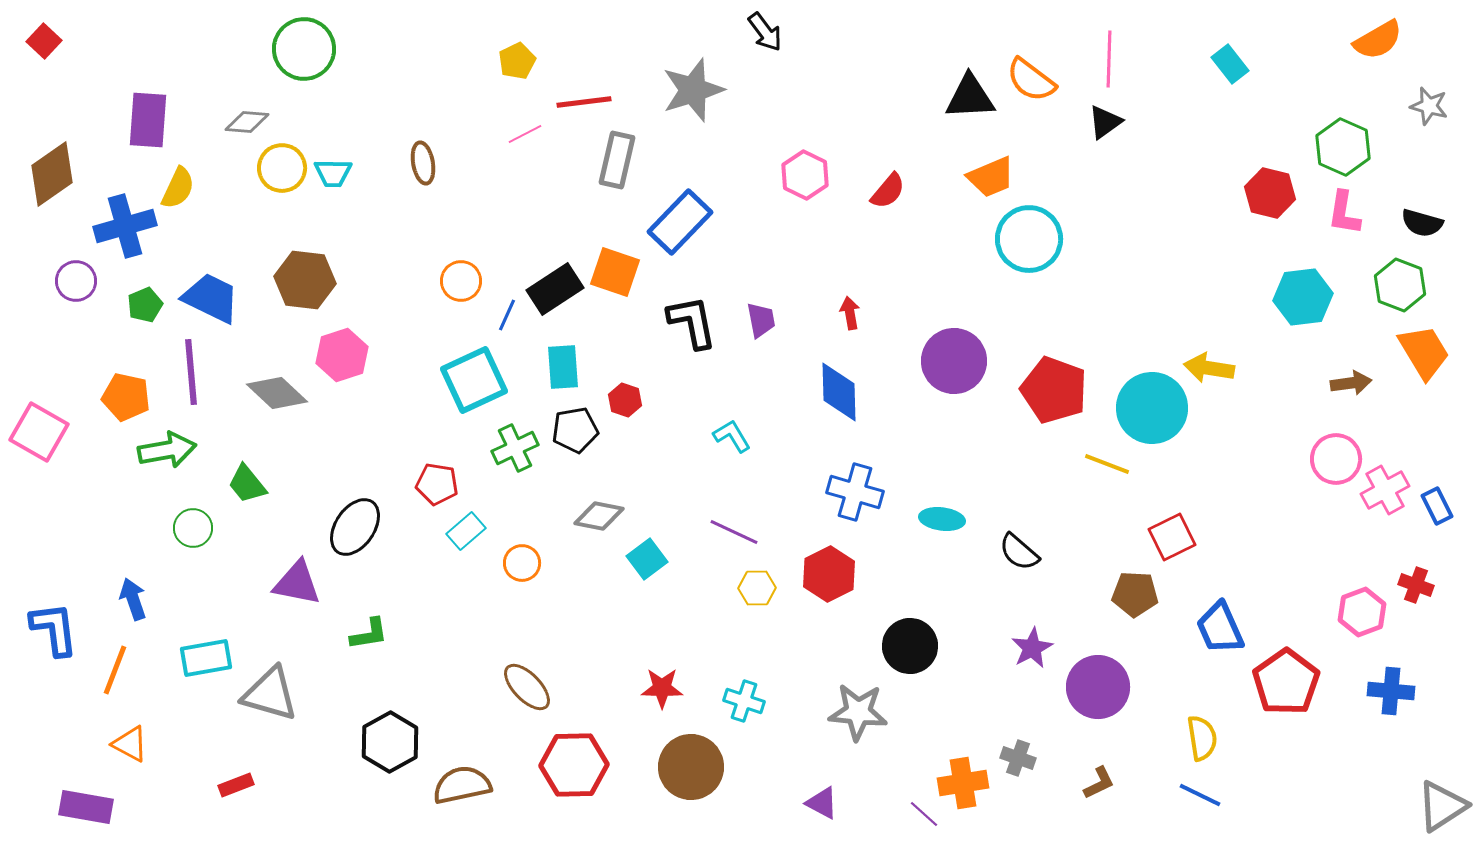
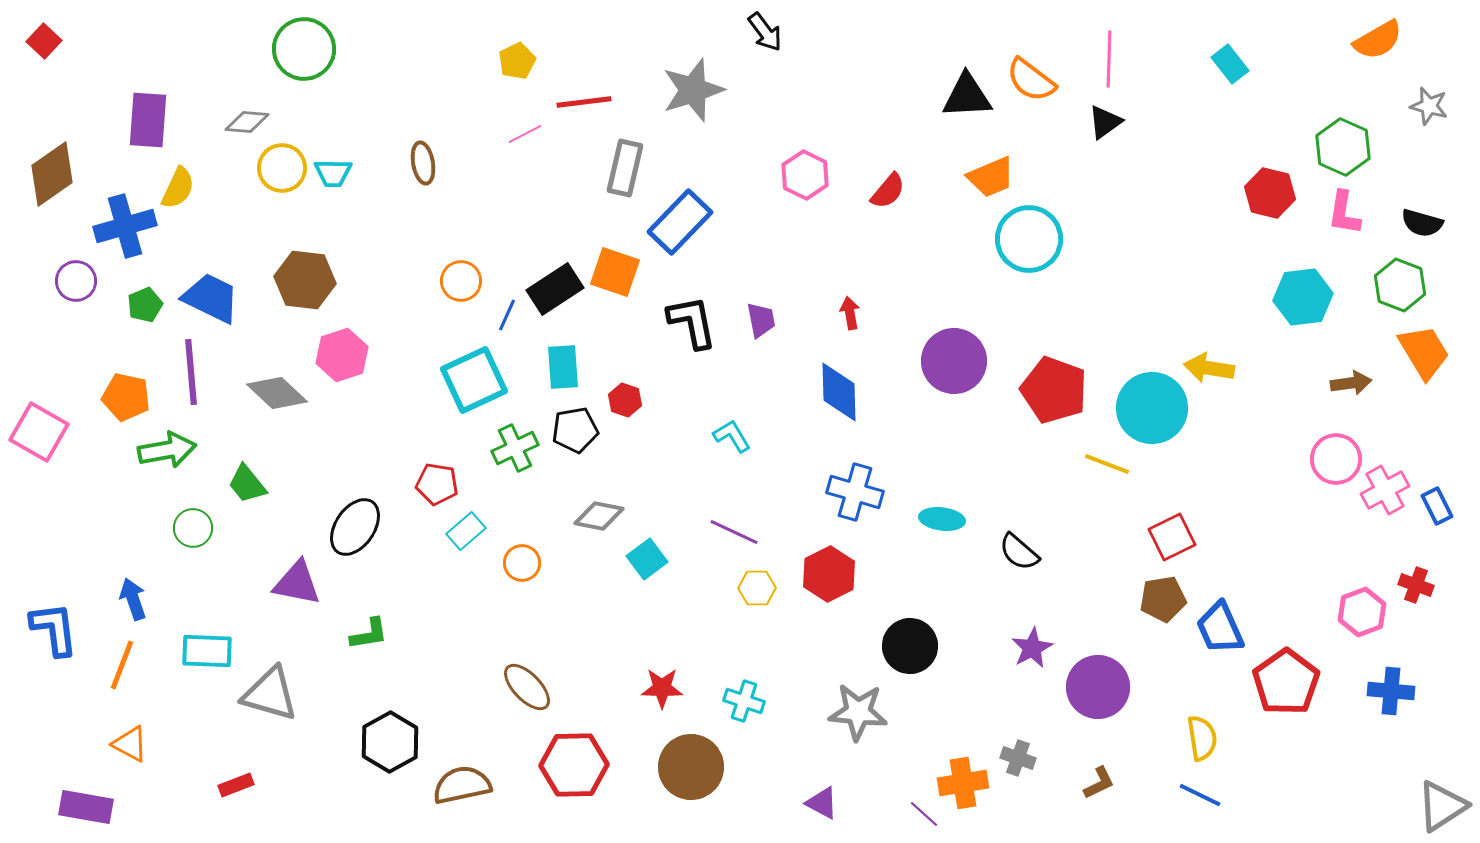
black triangle at (970, 97): moved 3 px left, 1 px up
gray rectangle at (617, 160): moved 8 px right, 8 px down
brown pentagon at (1135, 594): moved 28 px right, 5 px down; rotated 12 degrees counterclockwise
cyan rectangle at (206, 658): moved 1 px right, 7 px up; rotated 12 degrees clockwise
orange line at (115, 670): moved 7 px right, 5 px up
